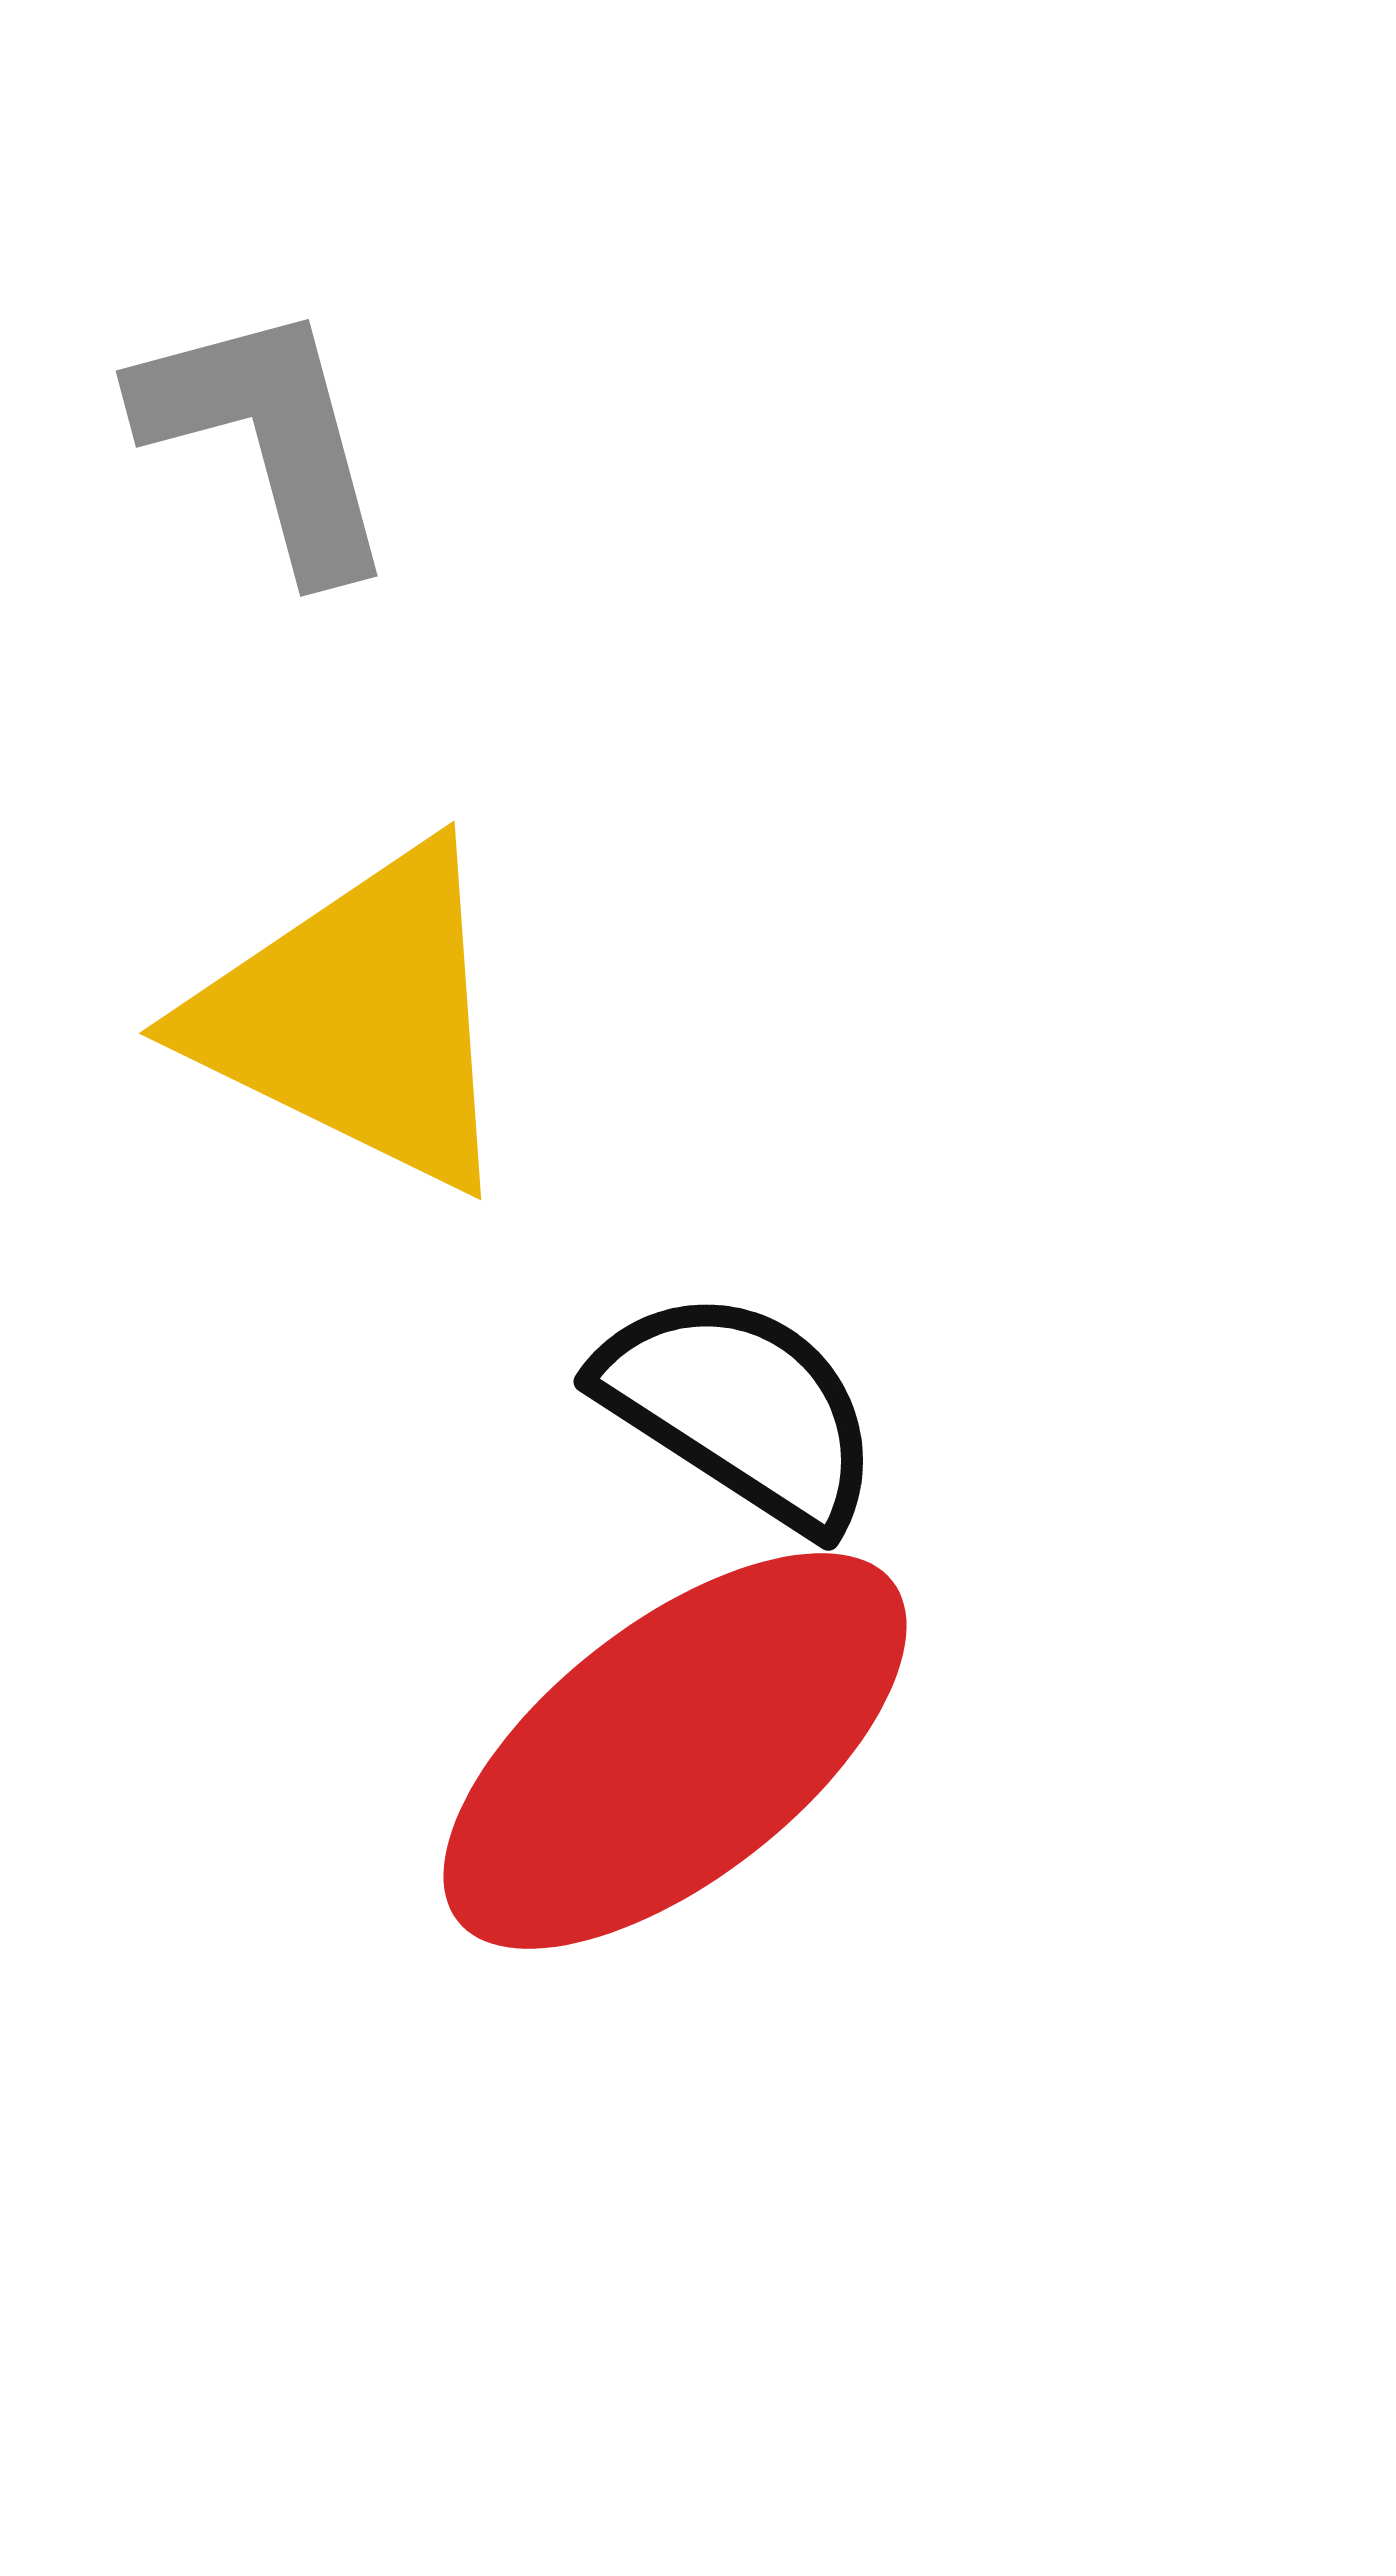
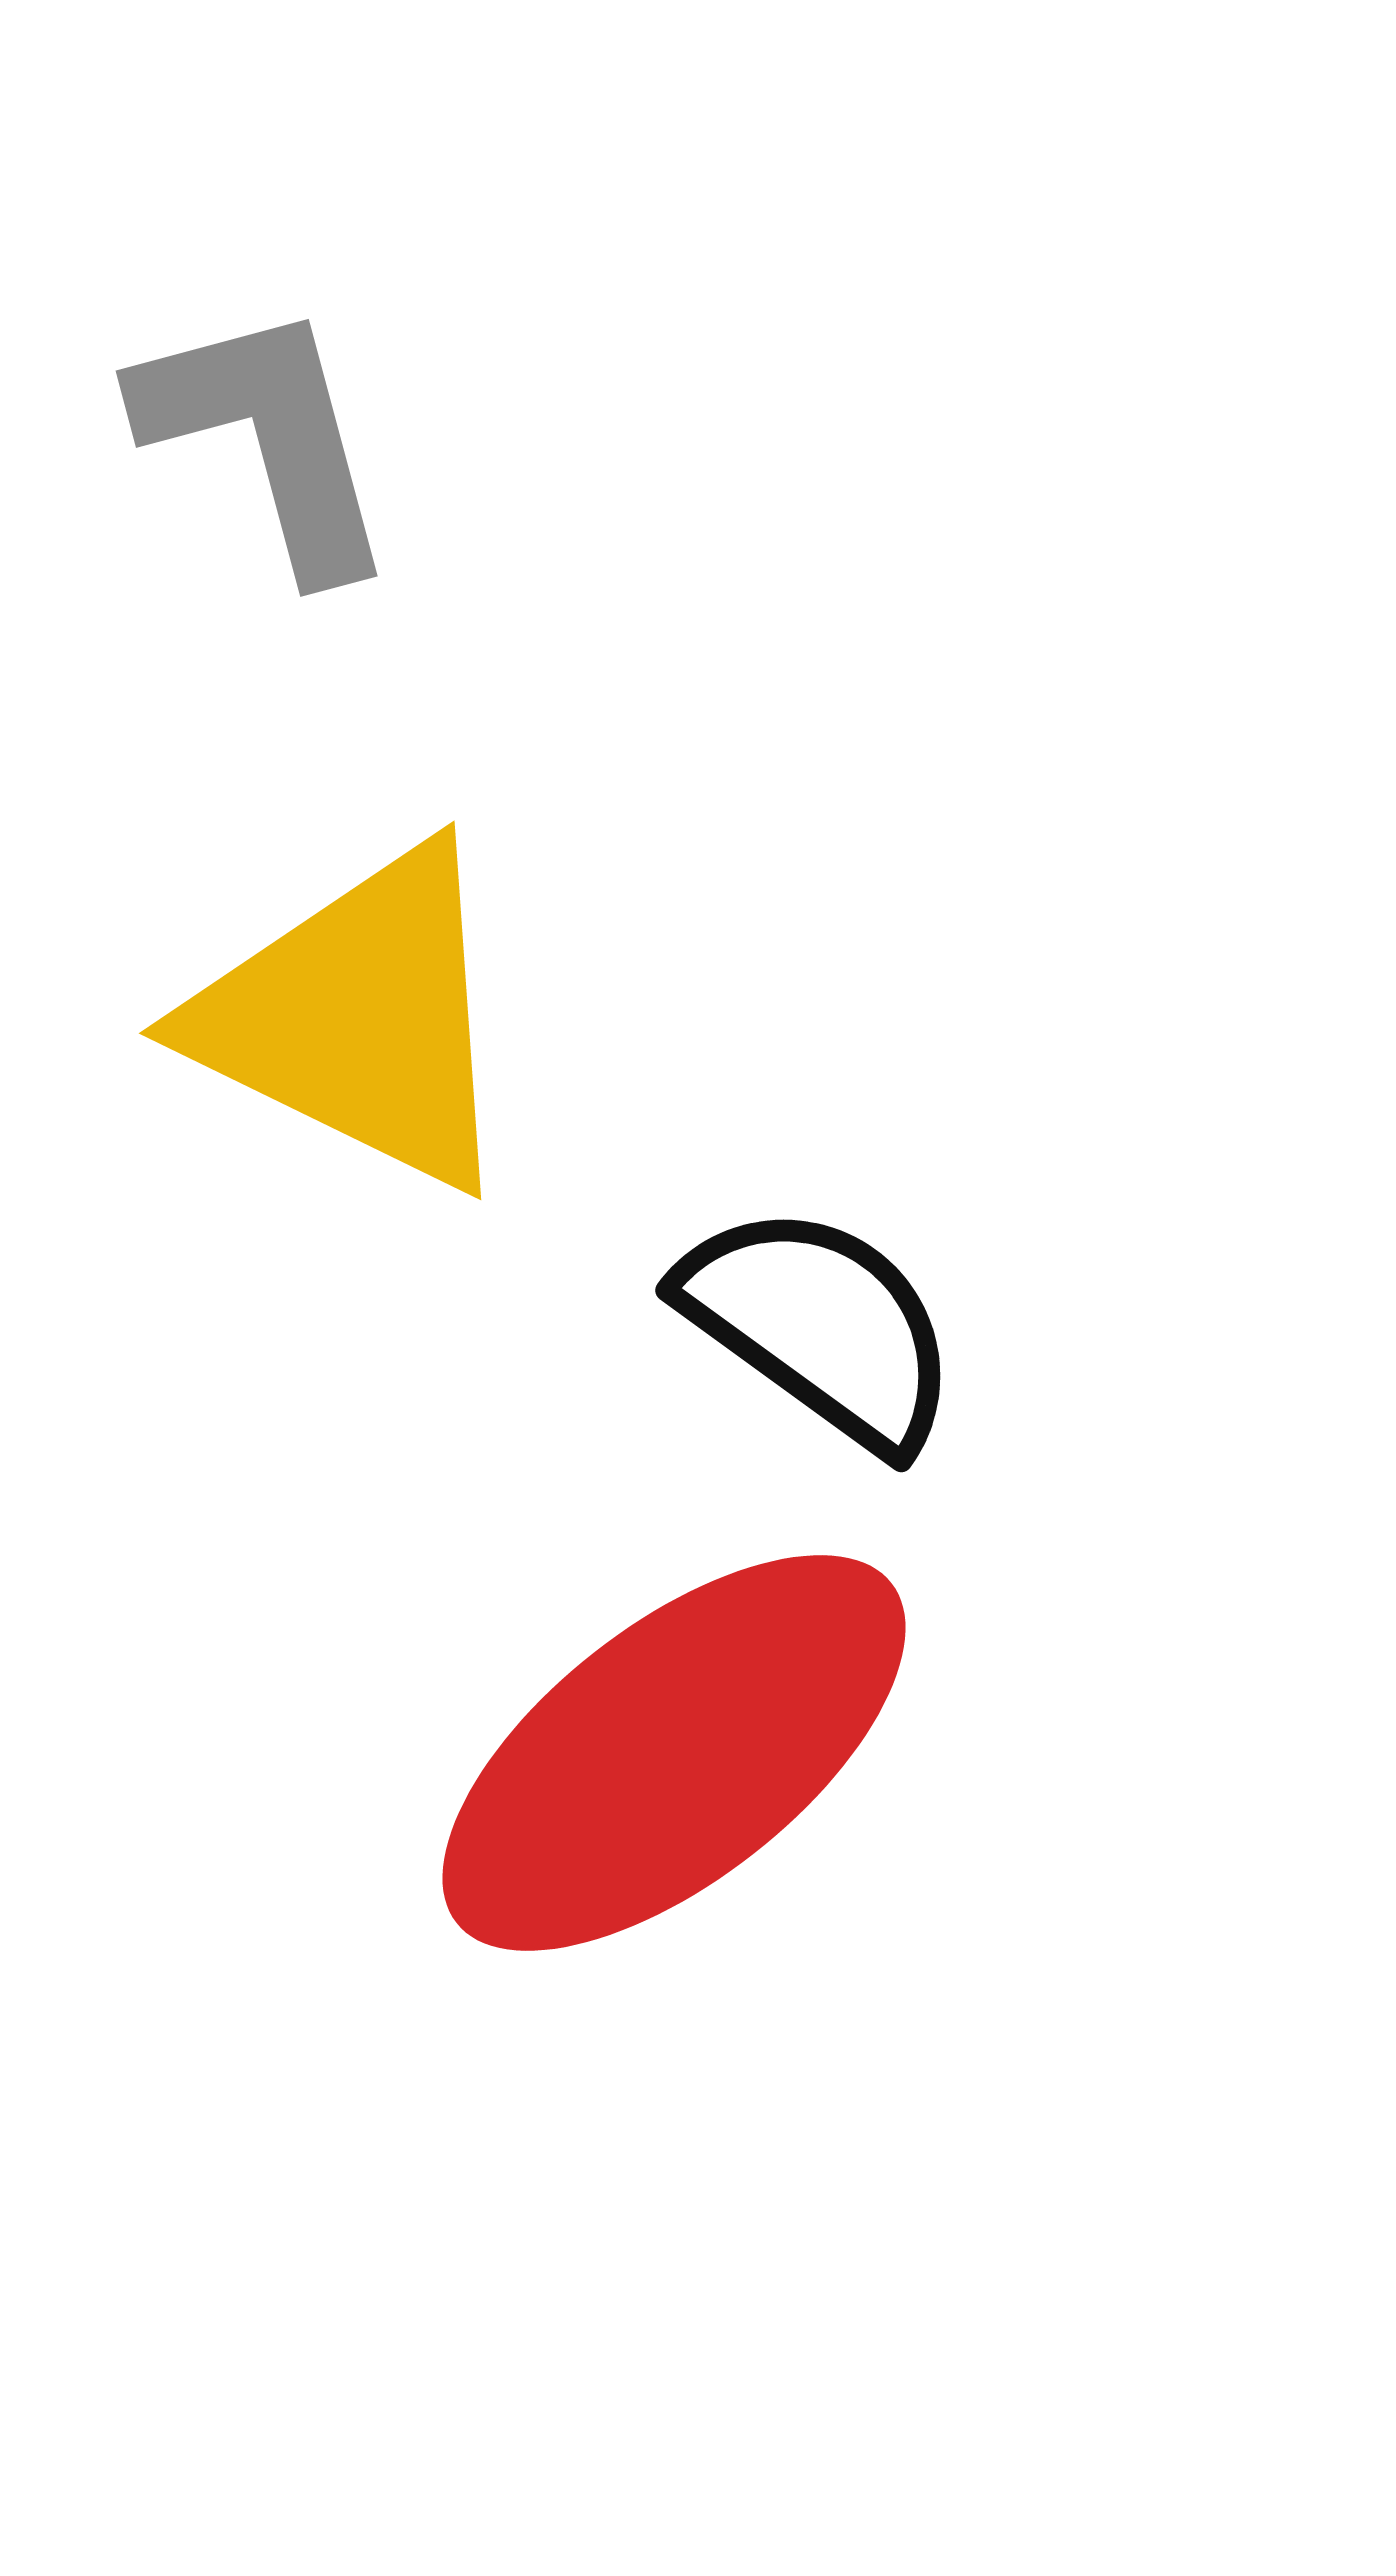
black semicircle: moved 80 px right, 83 px up; rotated 3 degrees clockwise
red ellipse: moved 1 px left, 2 px down
